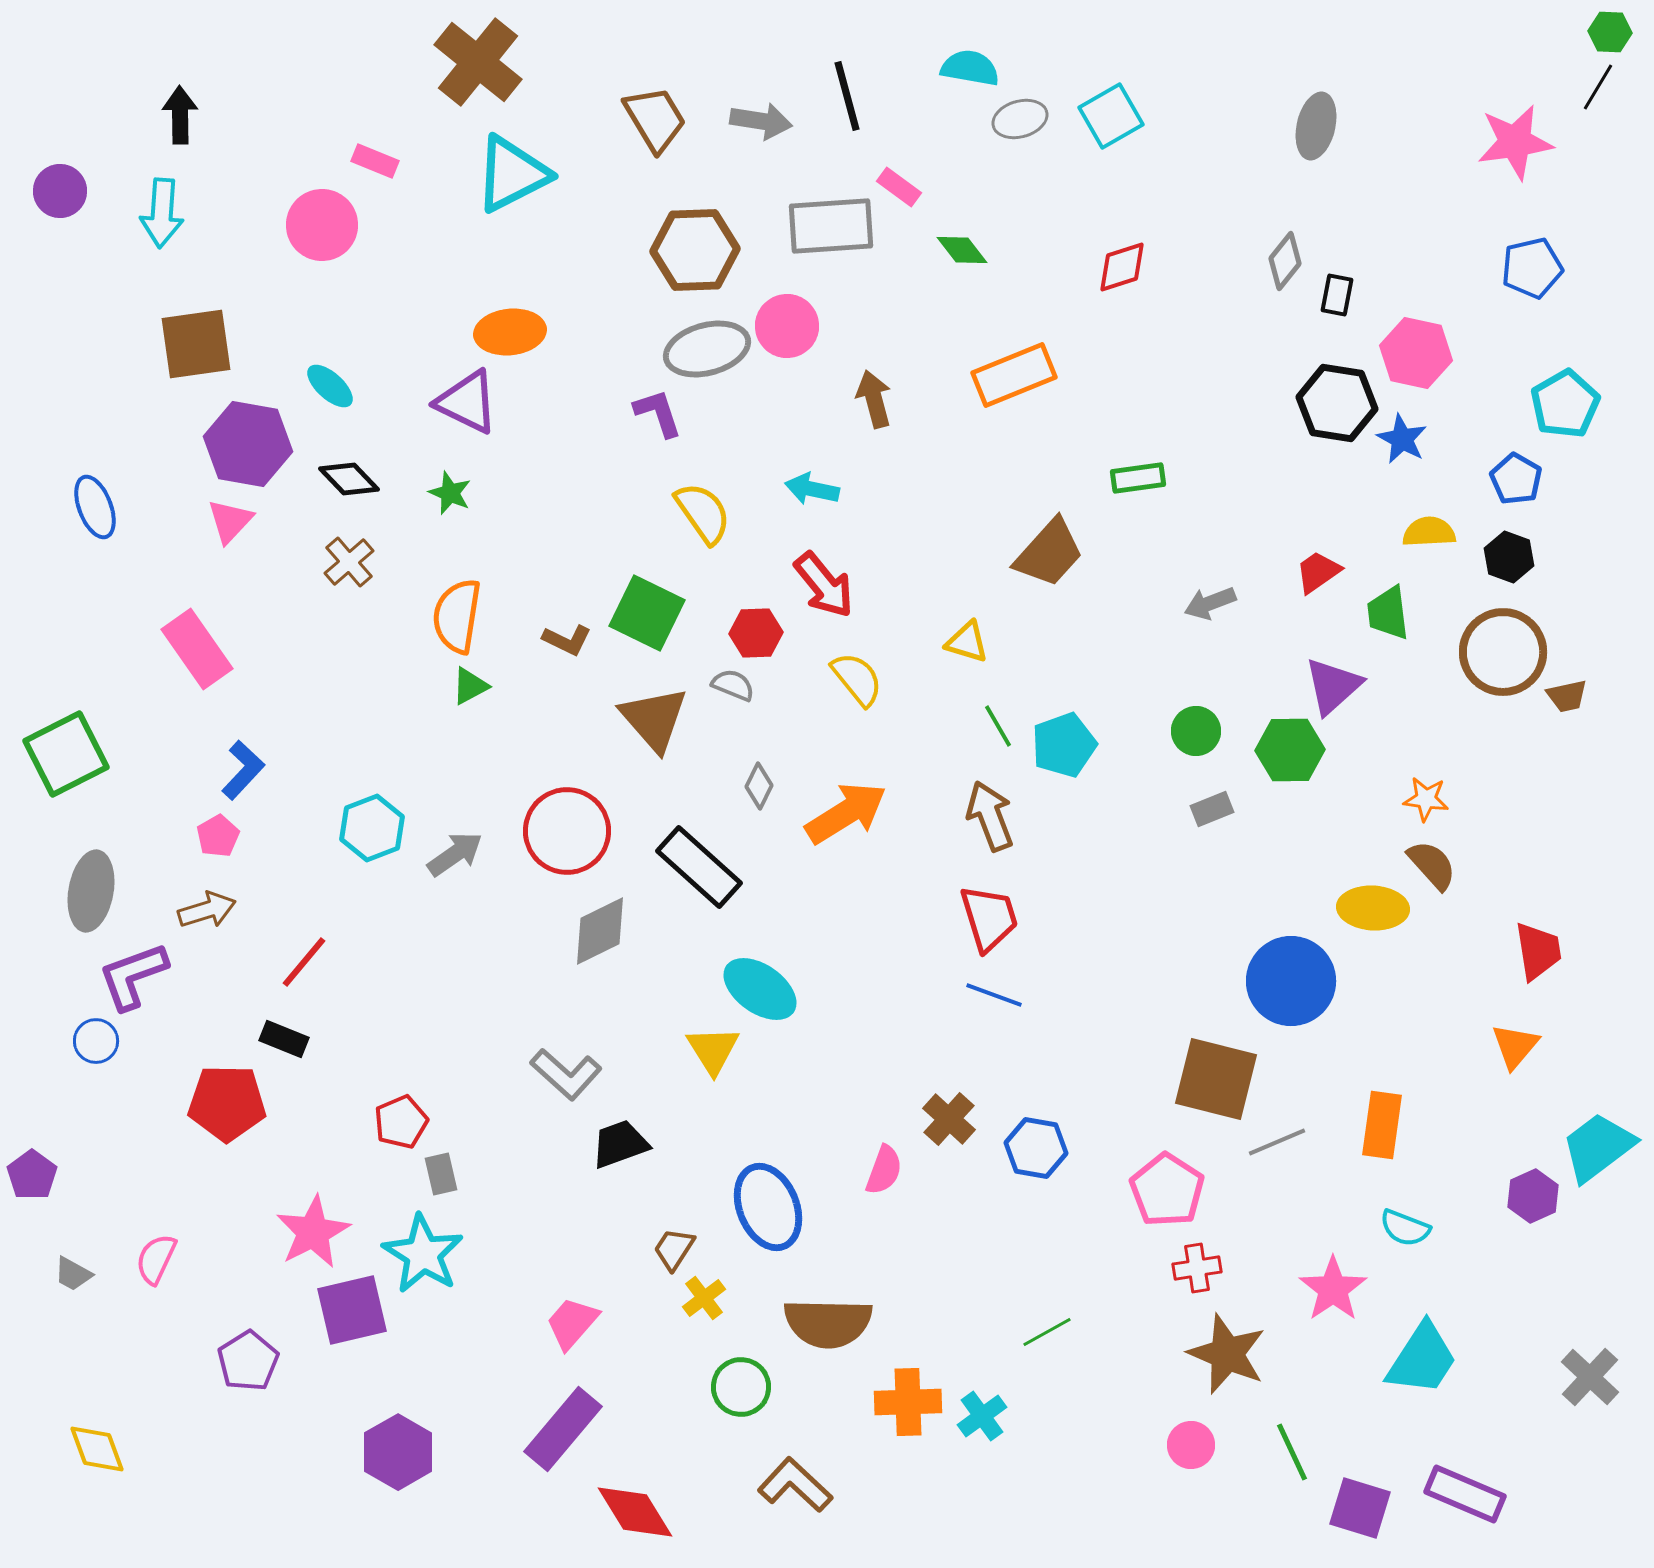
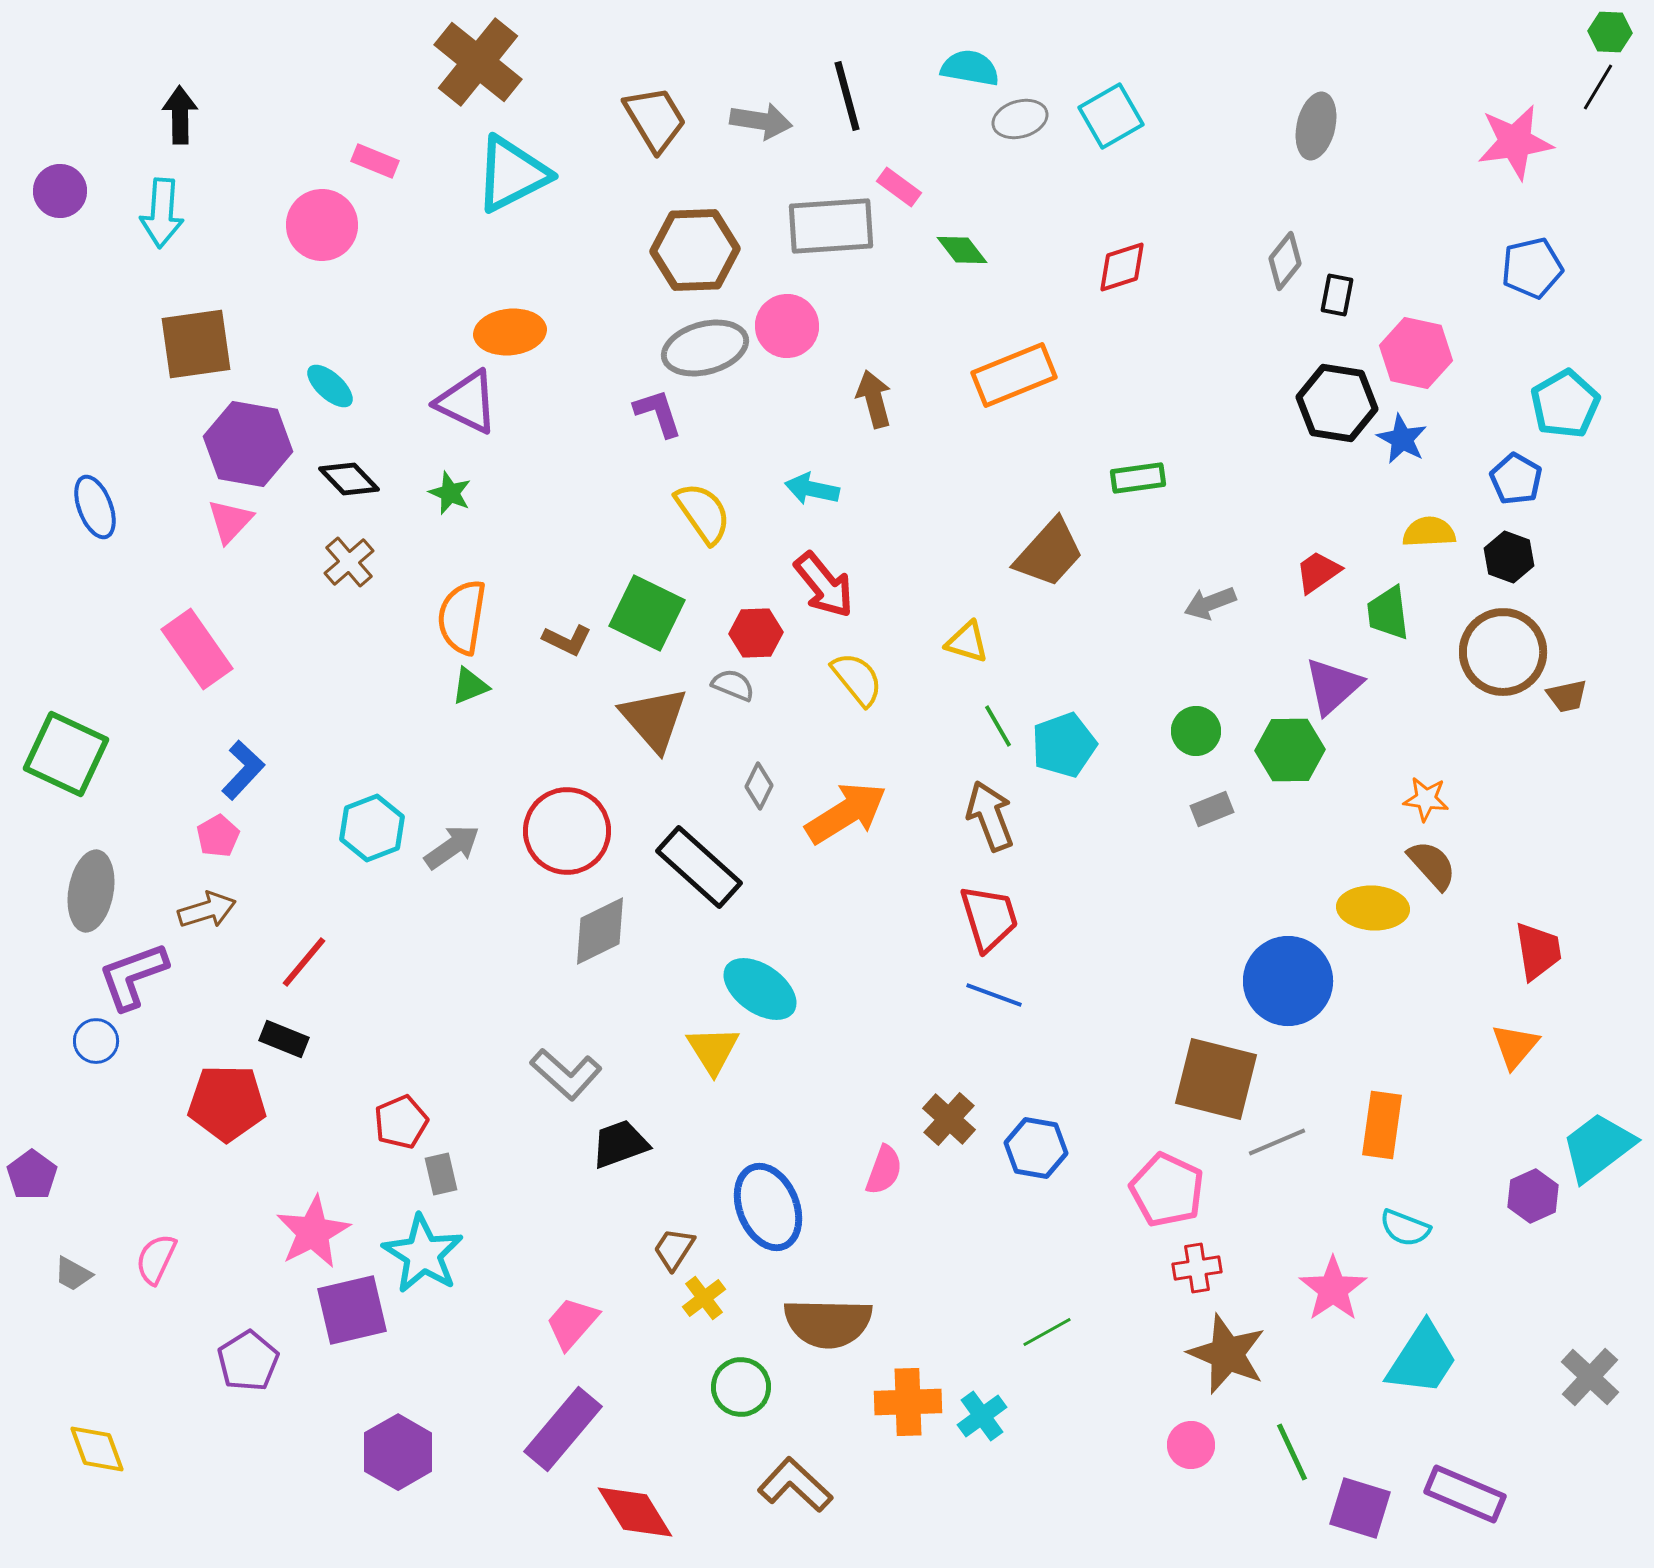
gray ellipse at (707, 349): moved 2 px left, 1 px up
orange semicircle at (457, 616): moved 5 px right, 1 px down
green triangle at (470, 686): rotated 6 degrees clockwise
green square at (66, 754): rotated 38 degrees counterclockwise
gray arrow at (455, 854): moved 3 px left, 7 px up
blue circle at (1291, 981): moved 3 px left
pink pentagon at (1167, 1190): rotated 8 degrees counterclockwise
